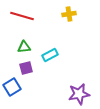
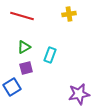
green triangle: rotated 24 degrees counterclockwise
cyan rectangle: rotated 42 degrees counterclockwise
